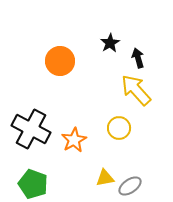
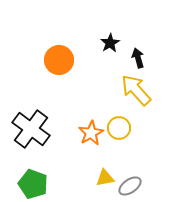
orange circle: moved 1 px left, 1 px up
black cross: rotated 9 degrees clockwise
orange star: moved 17 px right, 7 px up
